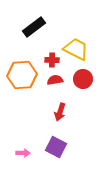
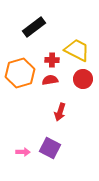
yellow trapezoid: moved 1 px right, 1 px down
orange hexagon: moved 2 px left, 2 px up; rotated 12 degrees counterclockwise
red semicircle: moved 5 px left
purple square: moved 6 px left, 1 px down
pink arrow: moved 1 px up
